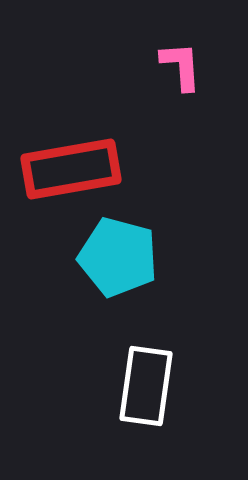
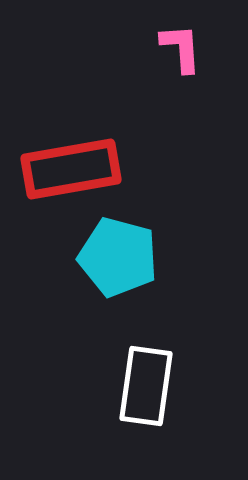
pink L-shape: moved 18 px up
